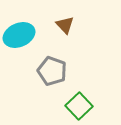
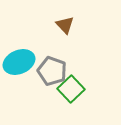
cyan ellipse: moved 27 px down
green square: moved 8 px left, 17 px up
